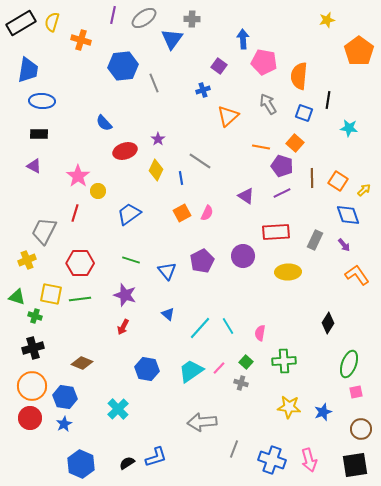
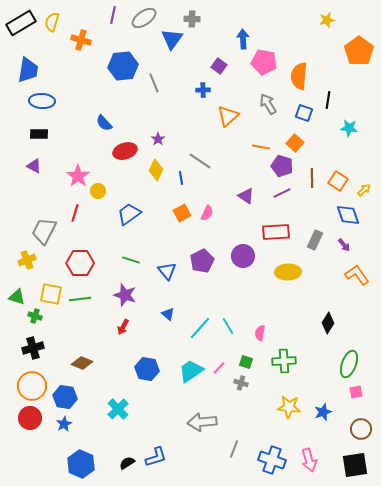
blue cross at (203, 90): rotated 16 degrees clockwise
green square at (246, 362): rotated 24 degrees counterclockwise
